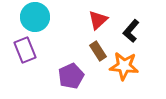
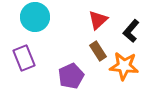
purple rectangle: moved 1 px left, 8 px down
